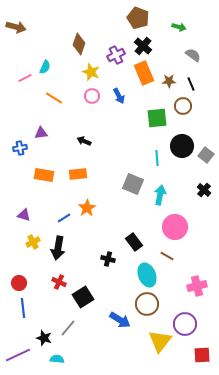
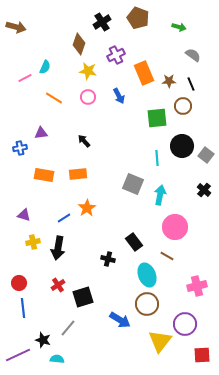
black cross at (143, 46): moved 41 px left, 24 px up; rotated 18 degrees clockwise
yellow star at (91, 72): moved 3 px left, 1 px up; rotated 12 degrees counterclockwise
pink circle at (92, 96): moved 4 px left, 1 px down
black arrow at (84, 141): rotated 24 degrees clockwise
yellow cross at (33, 242): rotated 16 degrees clockwise
red cross at (59, 282): moved 1 px left, 3 px down; rotated 32 degrees clockwise
black square at (83, 297): rotated 15 degrees clockwise
black star at (44, 338): moved 1 px left, 2 px down
